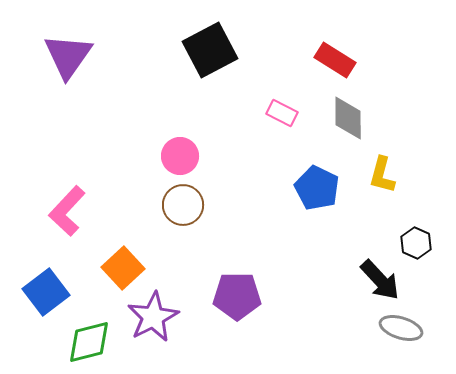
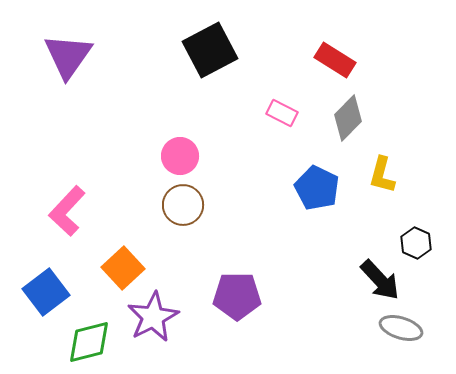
gray diamond: rotated 45 degrees clockwise
